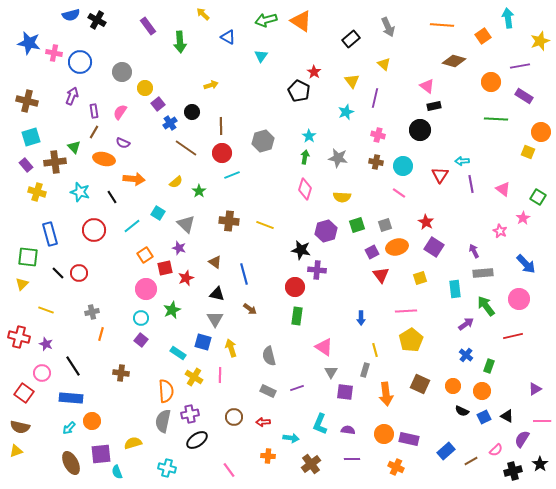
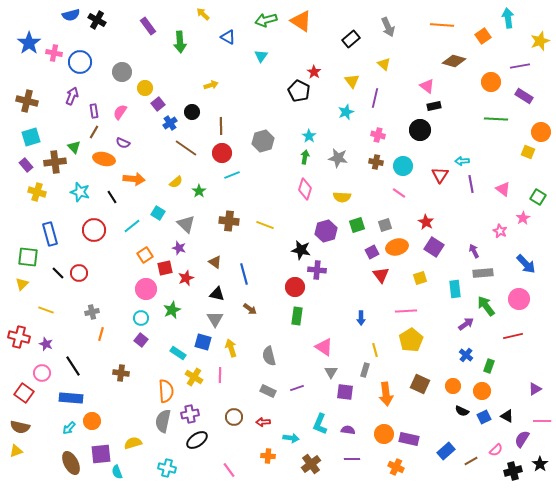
blue star at (29, 43): rotated 25 degrees clockwise
